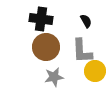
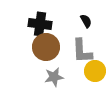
black cross: moved 1 px left, 5 px down
